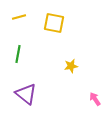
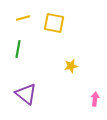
yellow line: moved 4 px right, 1 px down
green line: moved 5 px up
pink arrow: rotated 40 degrees clockwise
